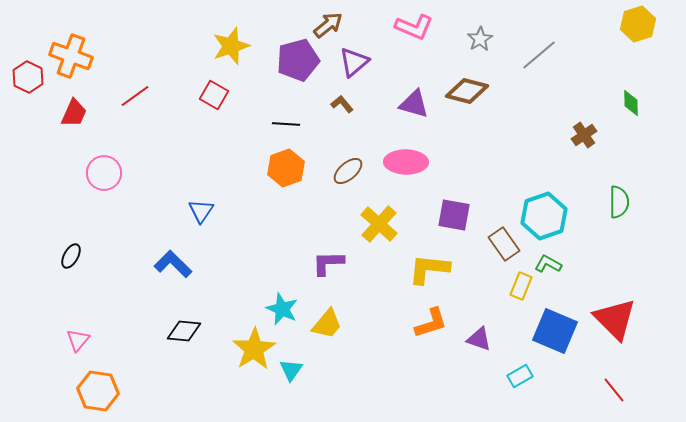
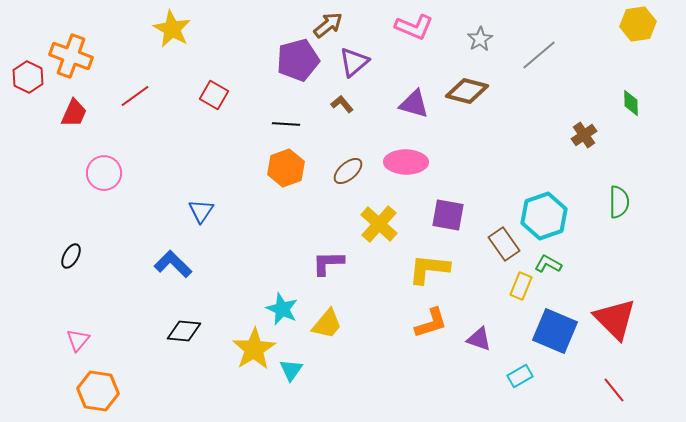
yellow hexagon at (638, 24): rotated 8 degrees clockwise
yellow star at (231, 46): moved 59 px left, 17 px up; rotated 24 degrees counterclockwise
purple square at (454, 215): moved 6 px left
